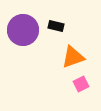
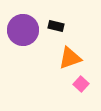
orange triangle: moved 3 px left, 1 px down
pink square: rotated 21 degrees counterclockwise
